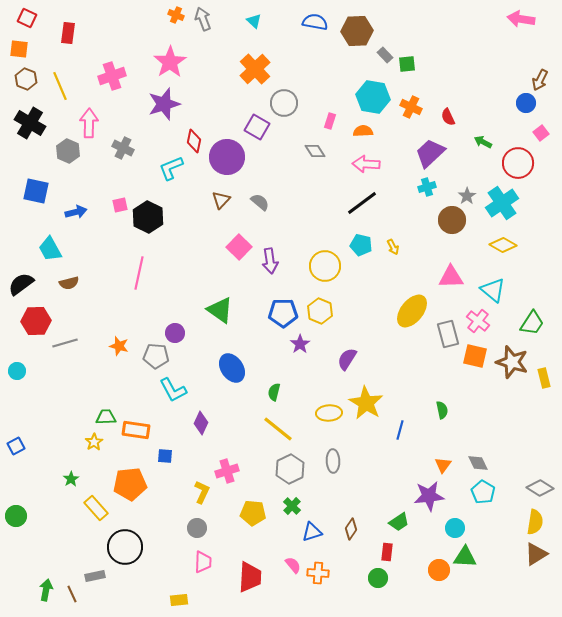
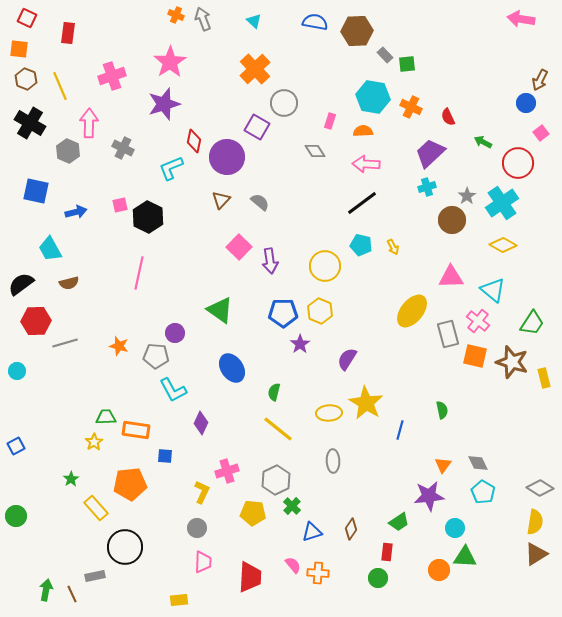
gray hexagon at (290, 469): moved 14 px left, 11 px down
